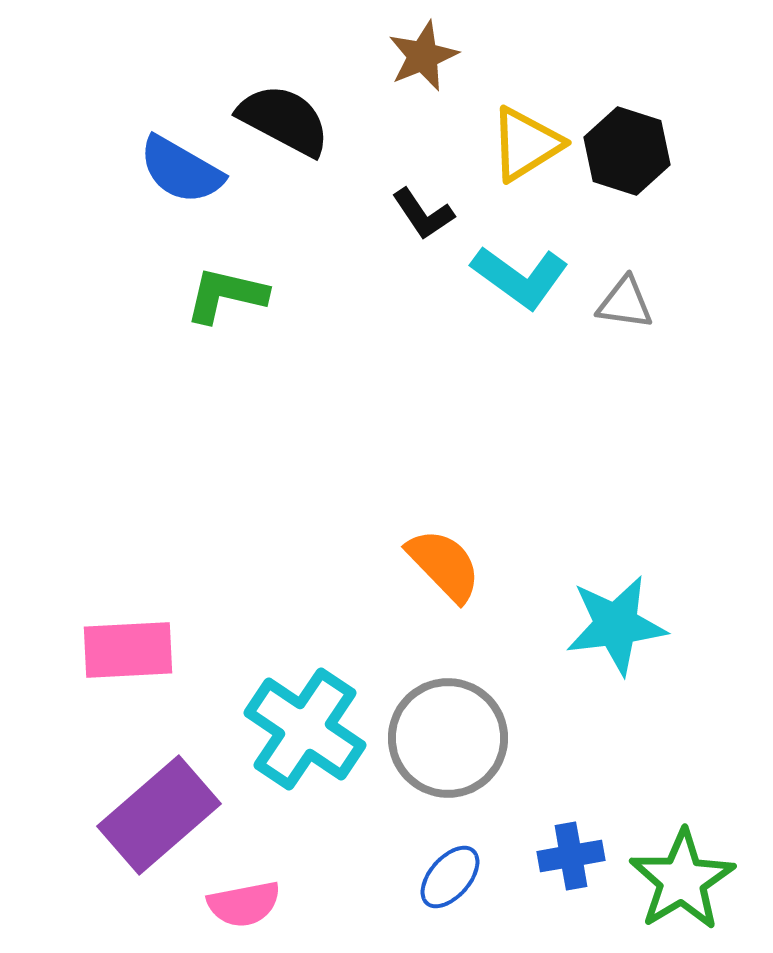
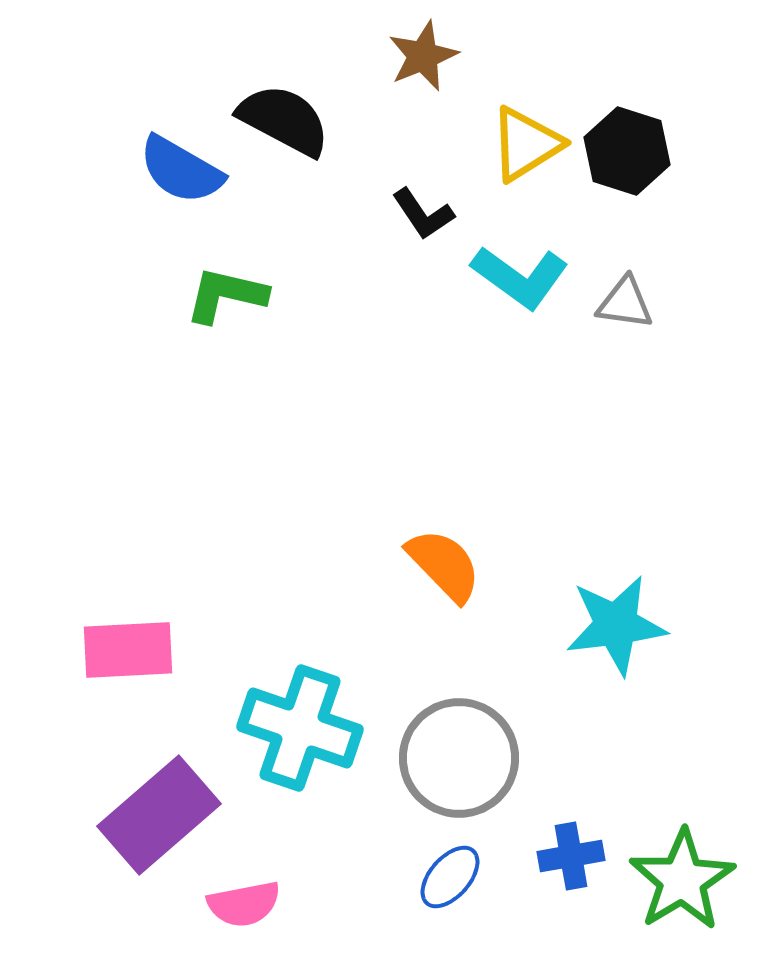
cyan cross: moved 5 px left, 1 px up; rotated 15 degrees counterclockwise
gray circle: moved 11 px right, 20 px down
